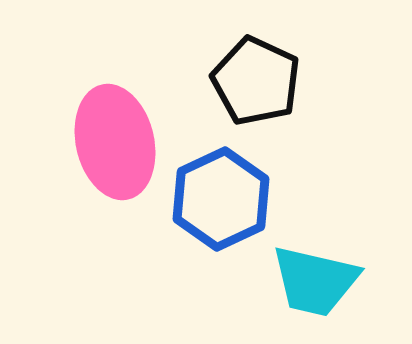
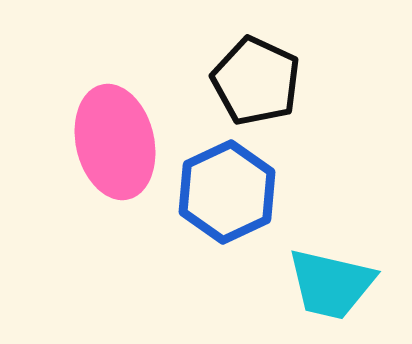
blue hexagon: moved 6 px right, 7 px up
cyan trapezoid: moved 16 px right, 3 px down
